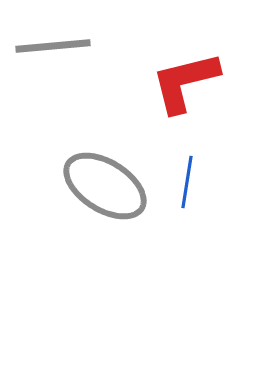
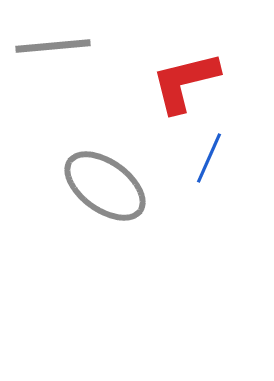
blue line: moved 22 px right, 24 px up; rotated 15 degrees clockwise
gray ellipse: rotated 4 degrees clockwise
